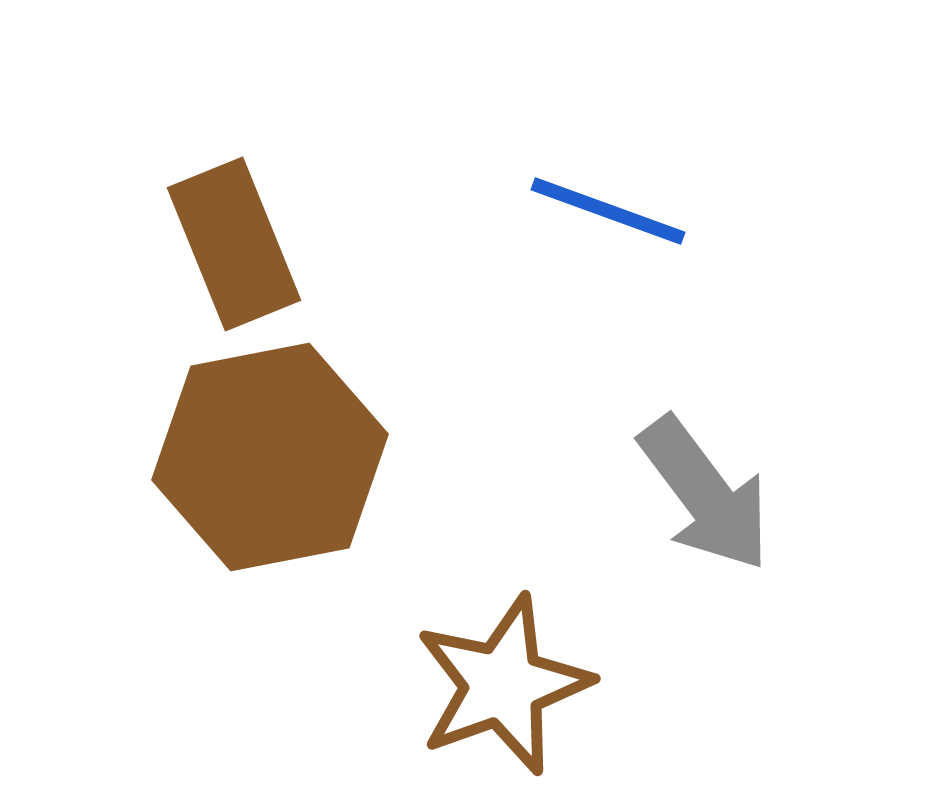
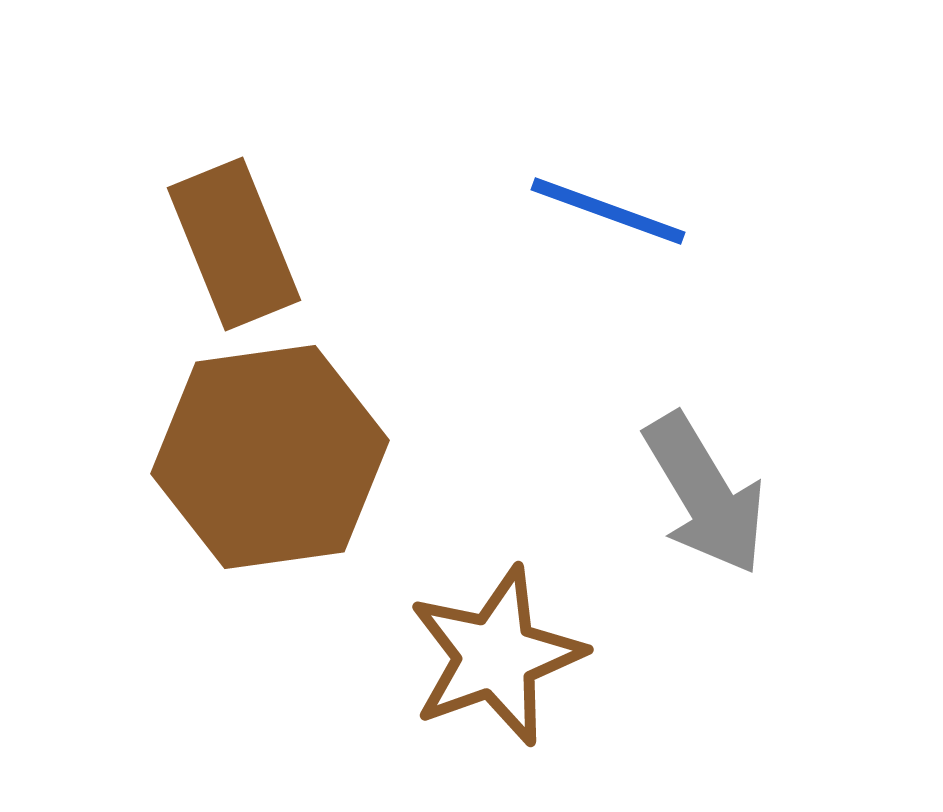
brown hexagon: rotated 3 degrees clockwise
gray arrow: rotated 6 degrees clockwise
brown star: moved 7 px left, 29 px up
